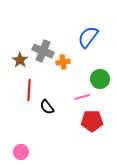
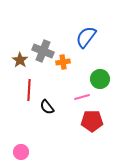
blue semicircle: moved 2 px left
